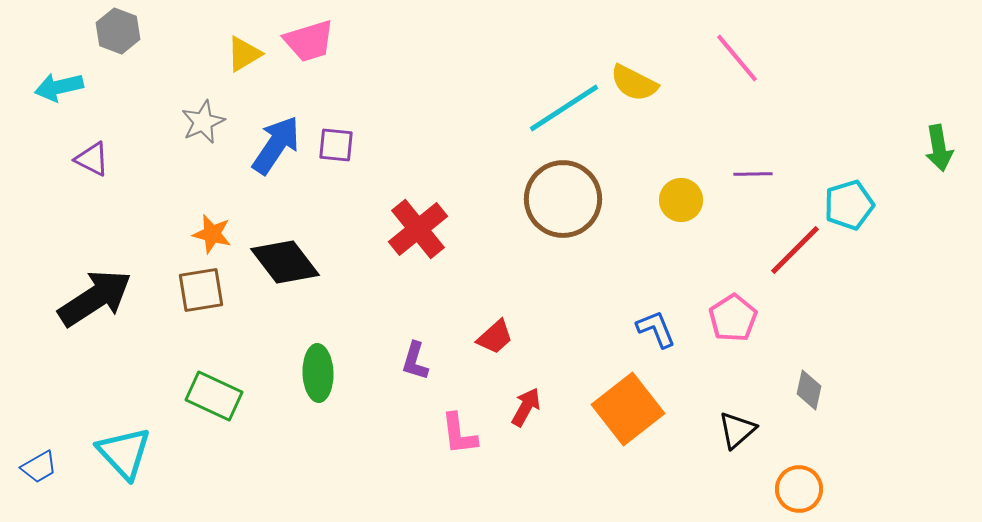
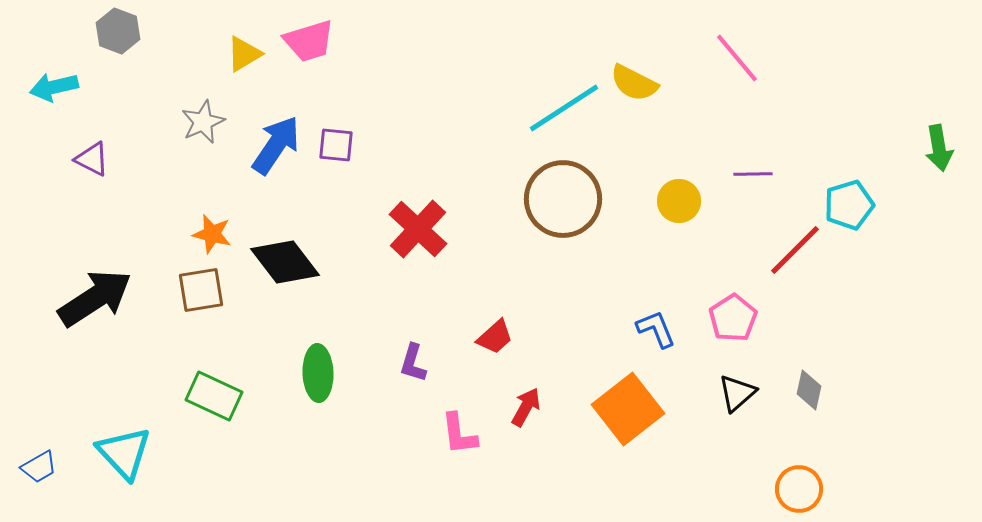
cyan arrow: moved 5 px left
yellow circle: moved 2 px left, 1 px down
red cross: rotated 8 degrees counterclockwise
purple L-shape: moved 2 px left, 2 px down
black triangle: moved 37 px up
